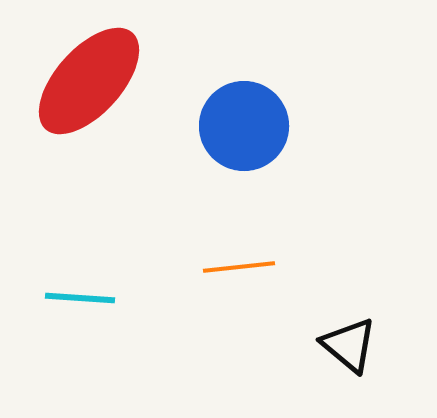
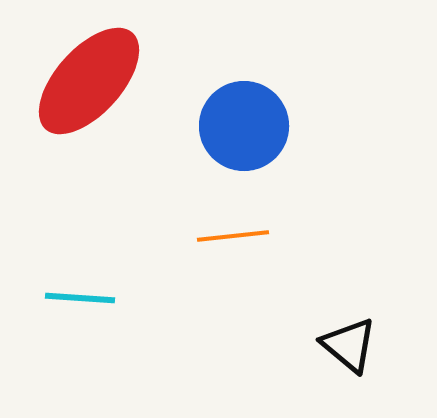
orange line: moved 6 px left, 31 px up
